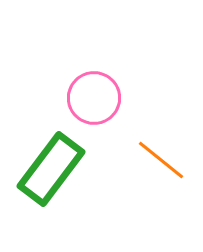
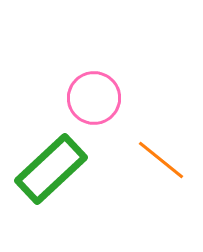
green rectangle: rotated 10 degrees clockwise
